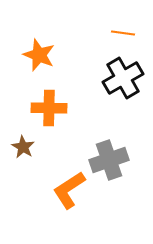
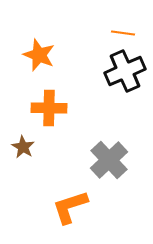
black cross: moved 2 px right, 7 px up; rotated 6 degrees clockwise
gray cross: rotated 24 degrees counterclockwise
orange L-shape: moved 1 px right, 17 px down; rotated 15 degrees clockwise
